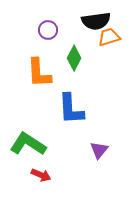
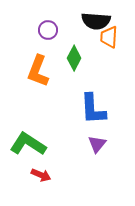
black semicircle: rotated 12 degrees clockwise
orange trapezoid: rotated 70 degrees counterclockwise
orange L-shape: moved 1 px left, 2 px up; rotated 24 degrees clockwise
blue L-shape: moved 22 px right
purple triangle: moved 2 px left, 6 px up
